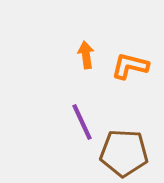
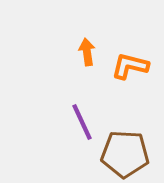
orange arrow: moved 1 px right, 3 px up
brown pentagon: moved 1 px right, 1 px down
